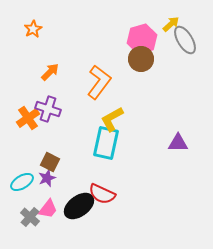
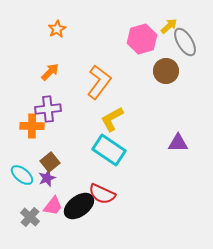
yellow arrow: moved 2 px left, 2 px down
orange star: moved 24 px right
gray ellipse: moved 2 px down
brown circle: moved 25 px right, 12 px down
purple cross: rotated 25 degrees counterclockwise
orange cross: moved 4 px right, 8 px down; rotated 35 degrees clockwise
cyan rectangle: moved 3 px right, 7 px down; rotated 68 degrees counterclockwise
brown square: rotated 24 degrees clockwise
cyan ellipse: moved 7 px up; rotated 70 degrees clockwise
pink trapezoid: moved 5 px right, 3 px up
